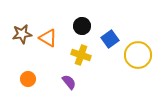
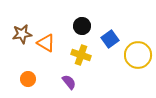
orange triangle: moved 2 px left, 5 px down
